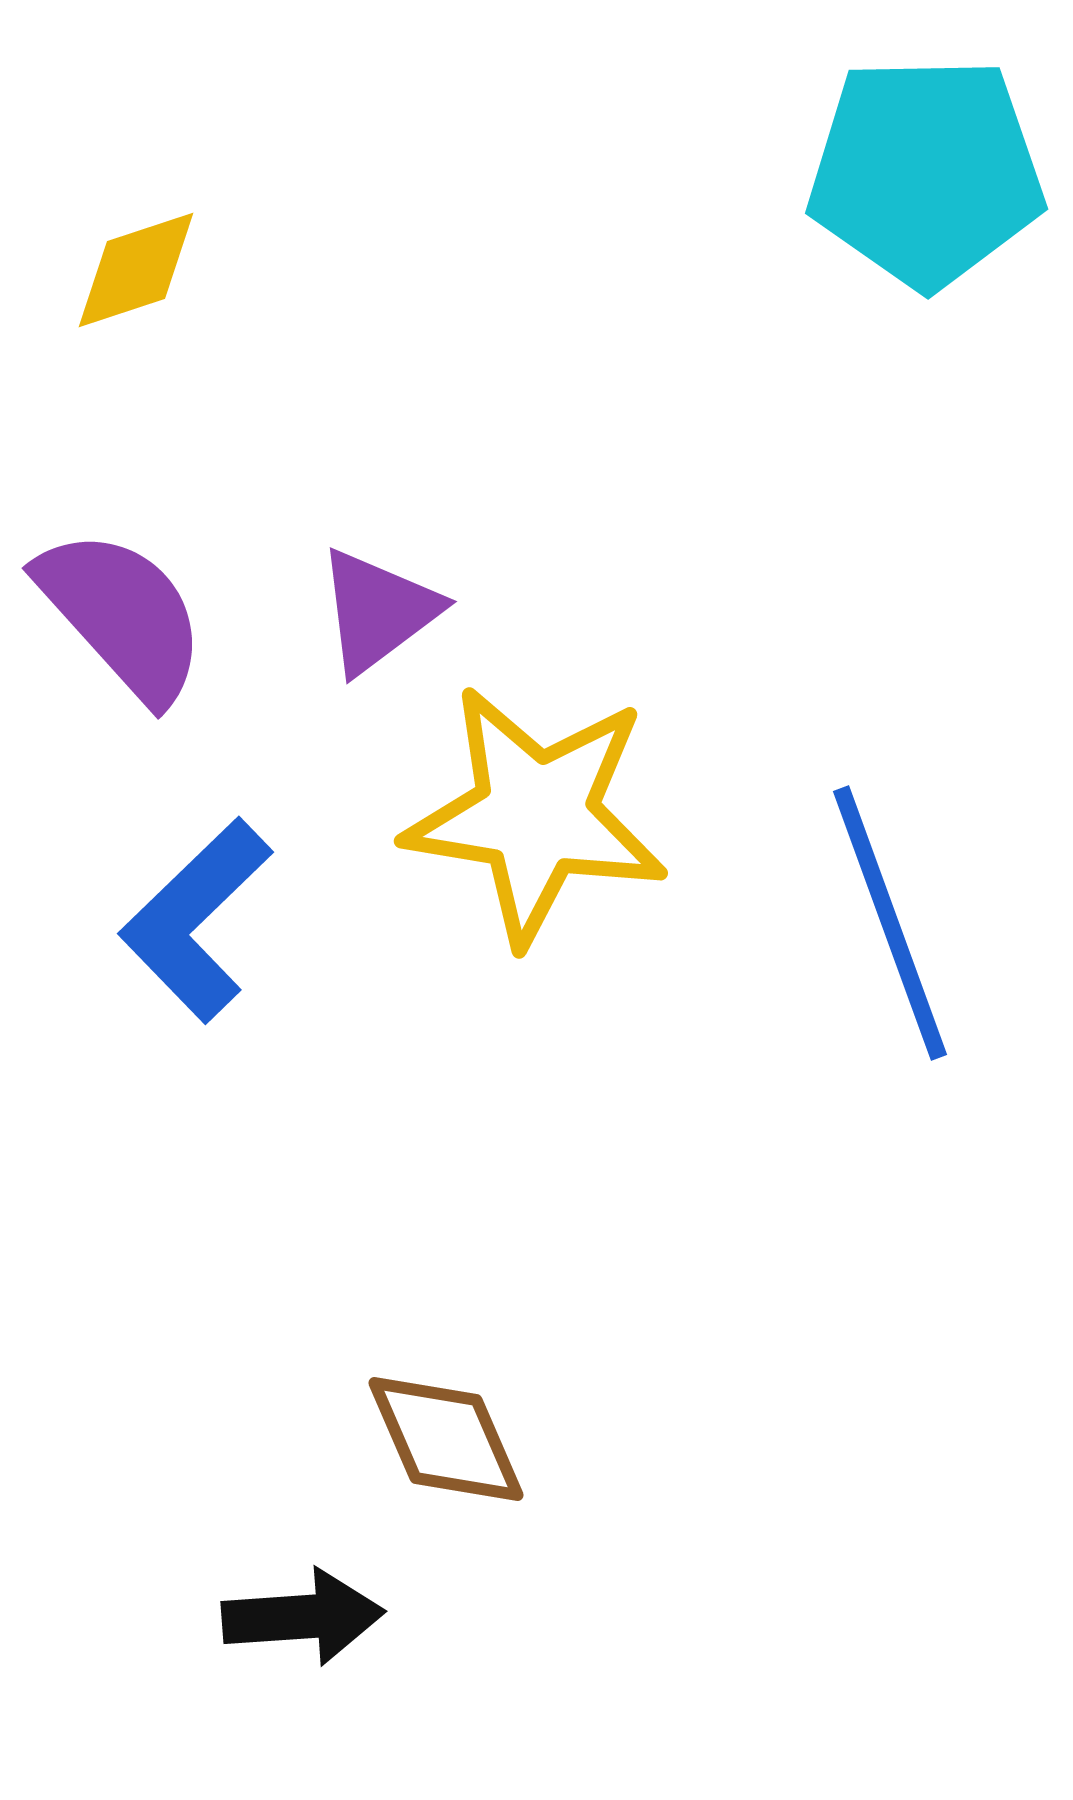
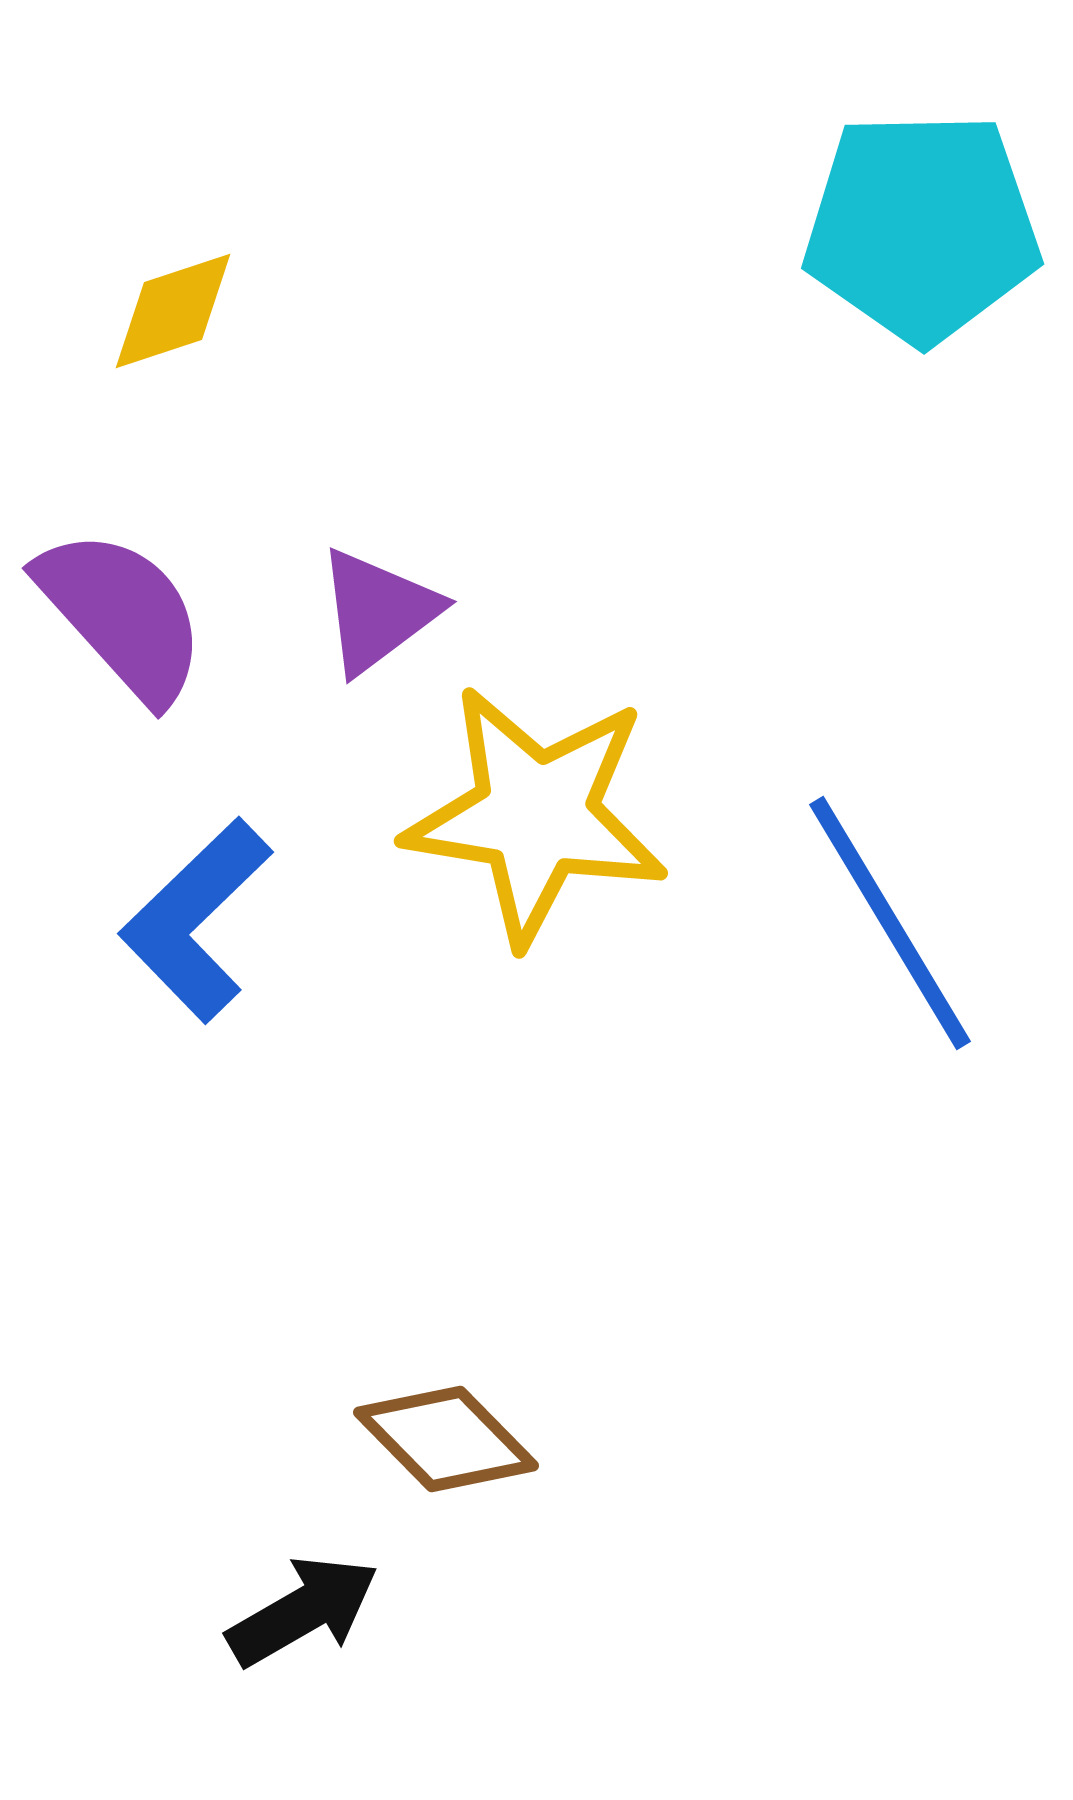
cyan pentagon: moved 4 px left, 55 px down
yellow diamond: moved 37 px right, 41 px down
blue line: rotated 11 degrees counterclockwise
brown diamond: rotated 21 degrees counterclockwise
black arrow: moved 6 px up; rotated 26 degrees counterclockwise
